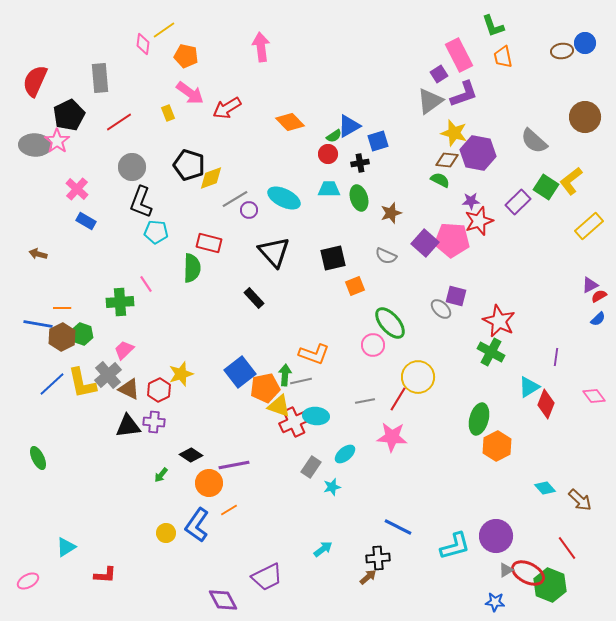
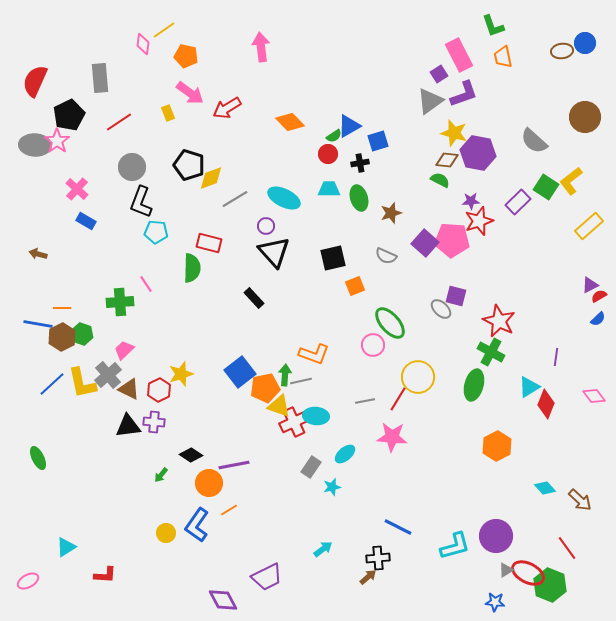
purple circle at (249, 210): moved 17 px right, 16 px down
green ellipse at (479, 419): moved 5 px left, 34 px up
